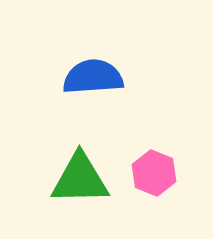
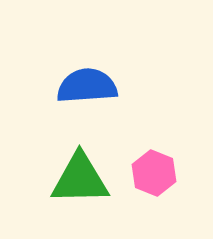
blue semicircle: moved 6 px left, 9 px down
